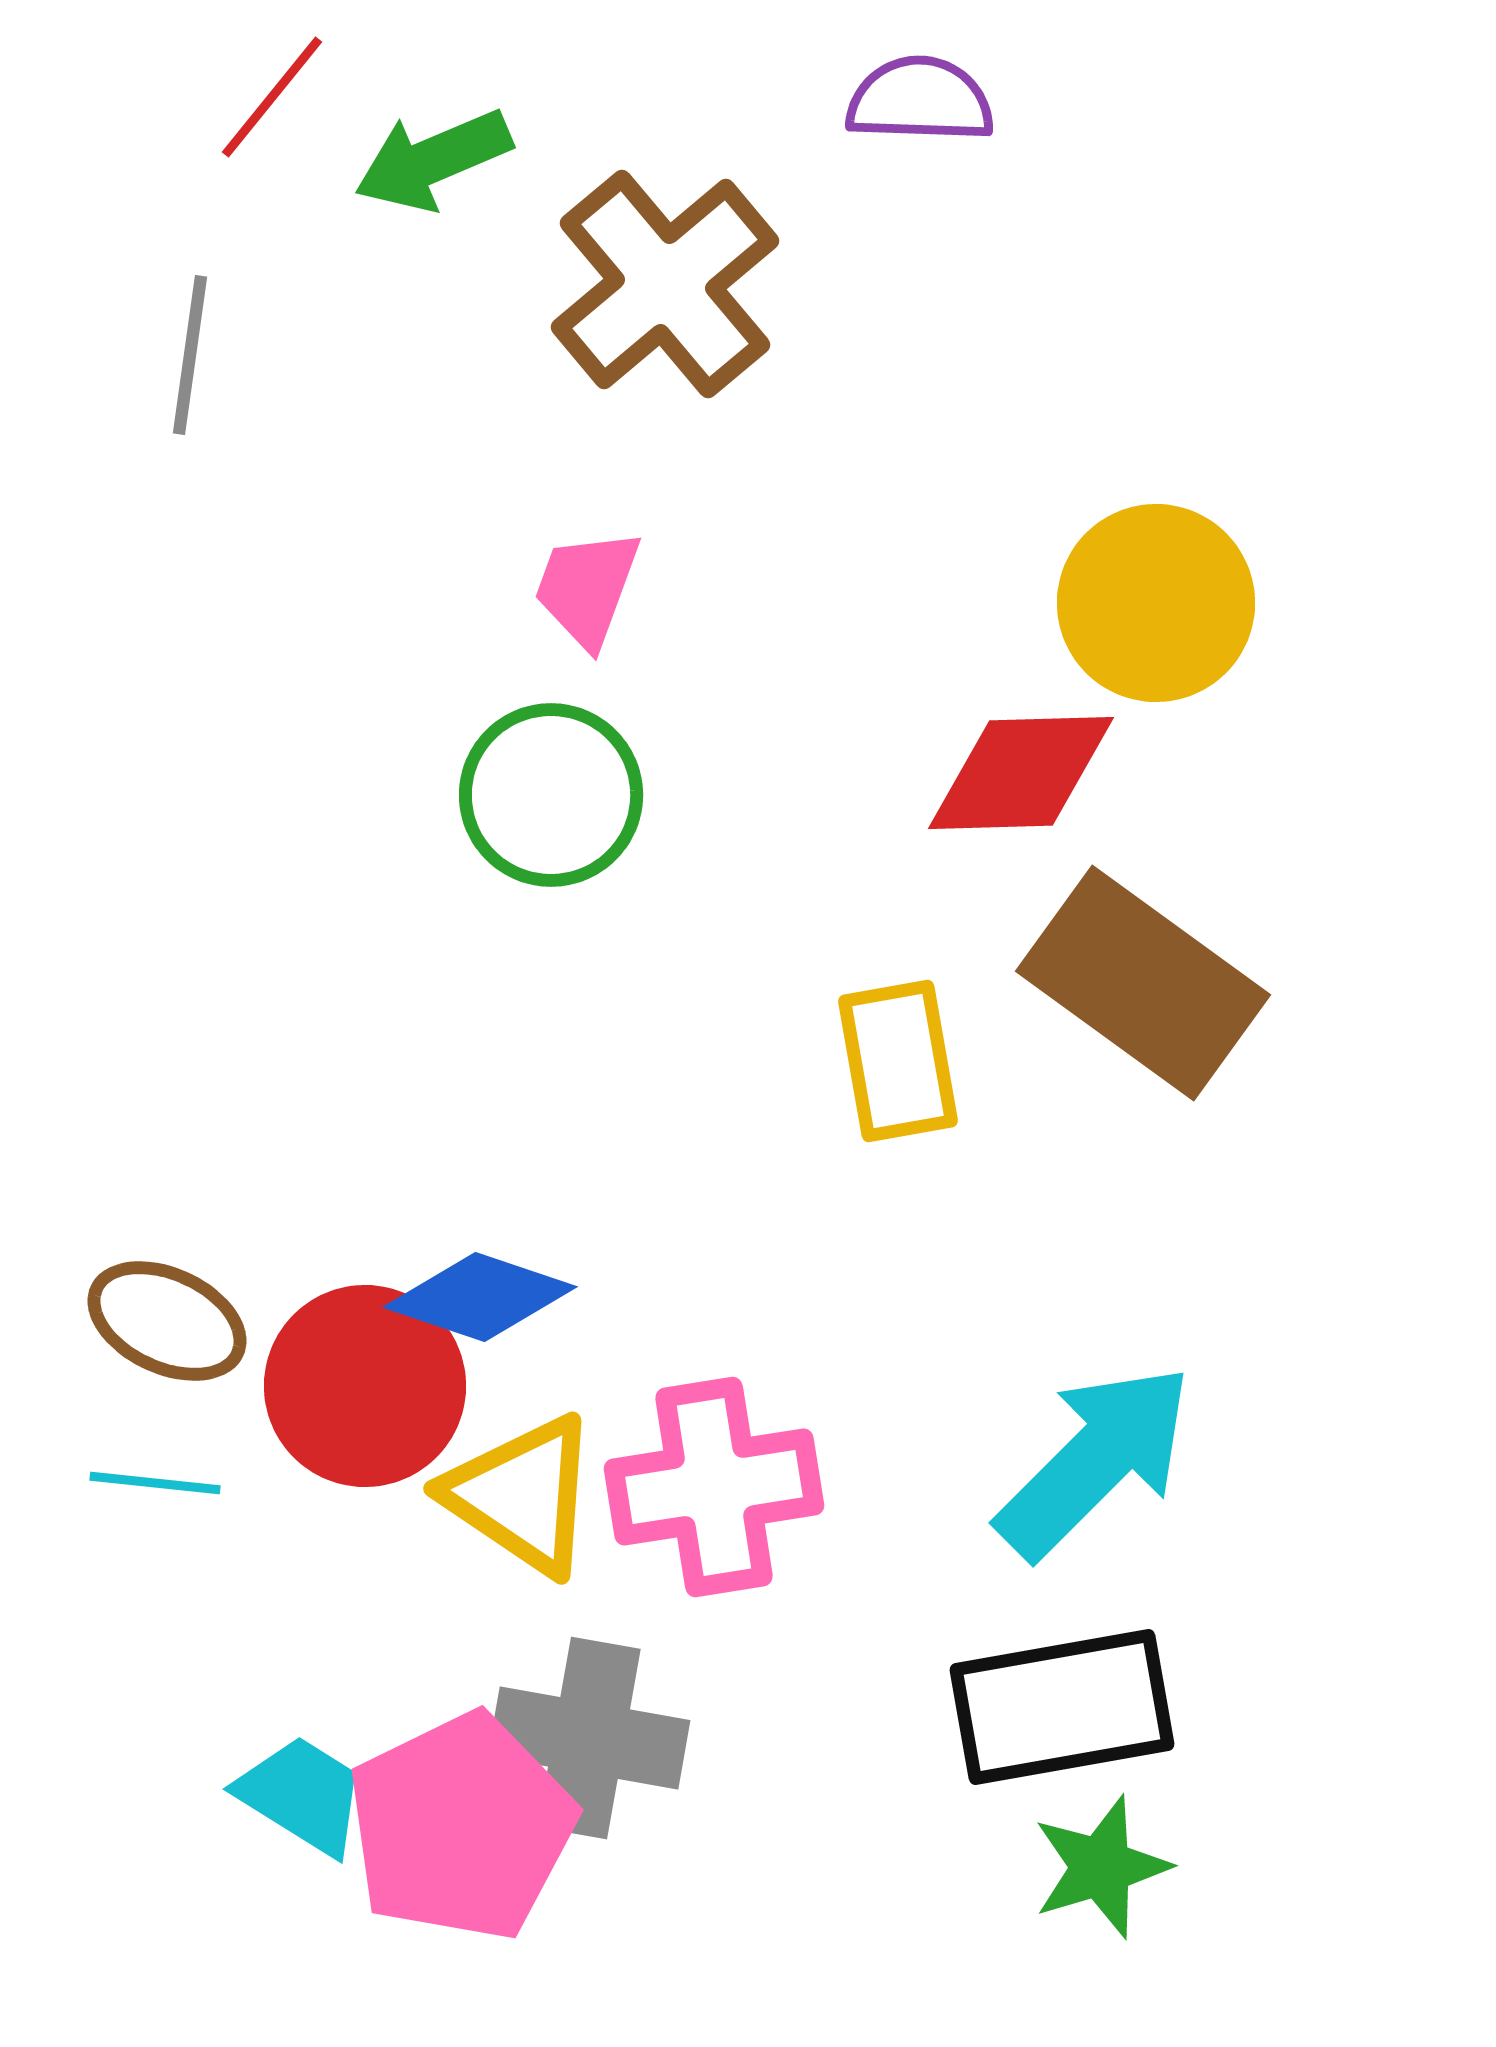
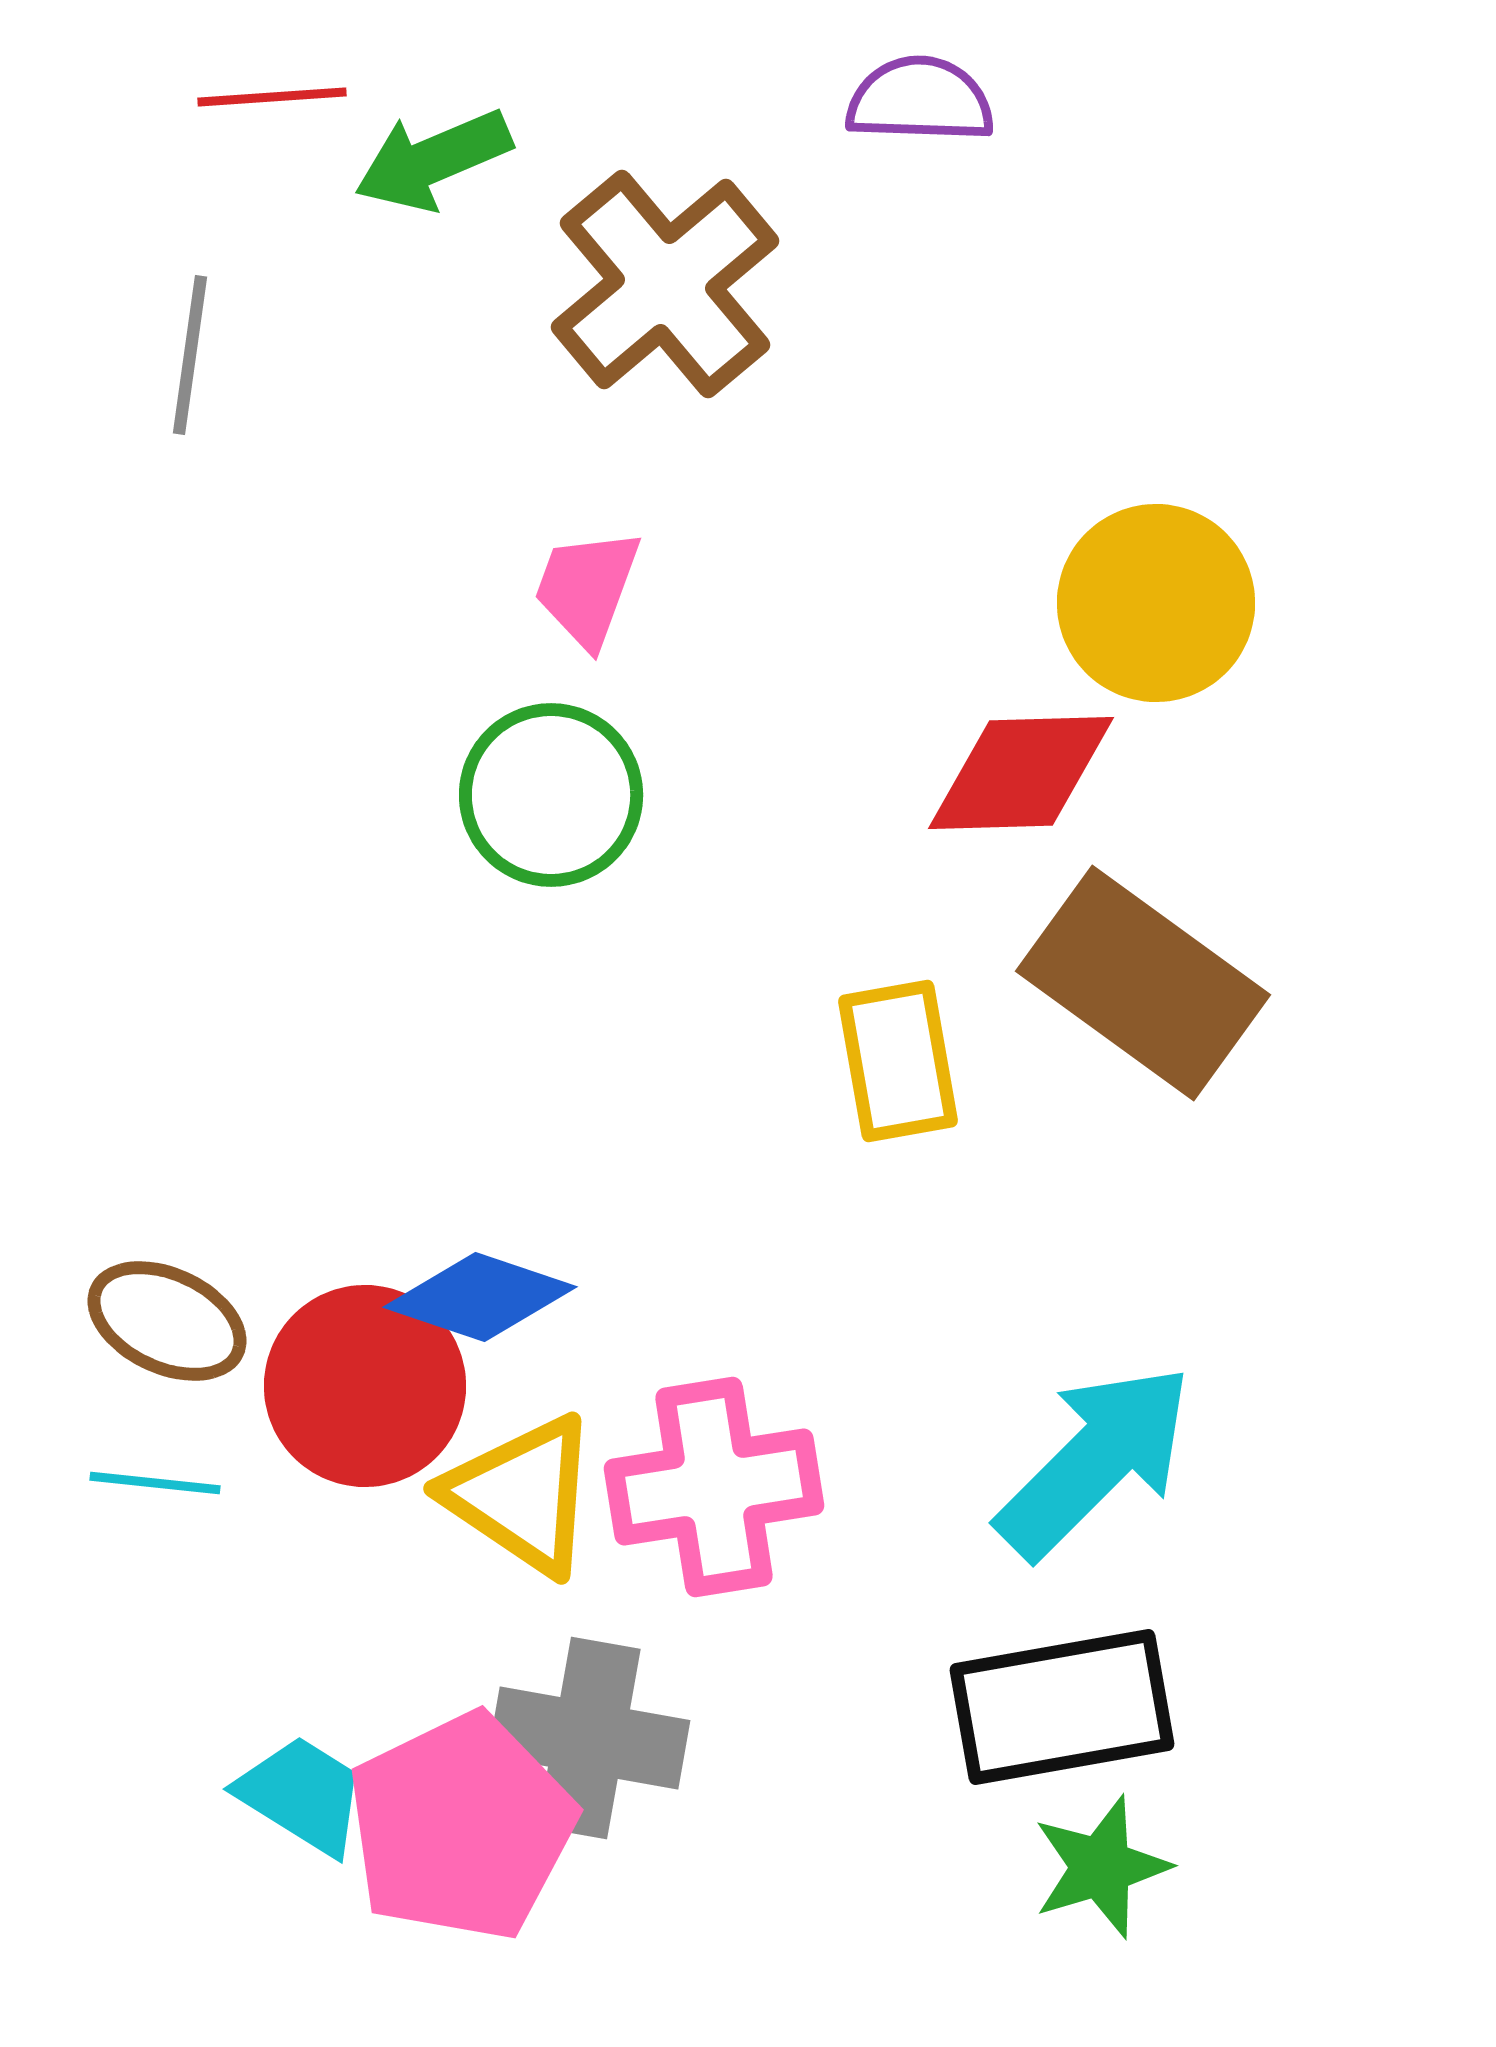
red line: rotated 47 degrees clockwise
